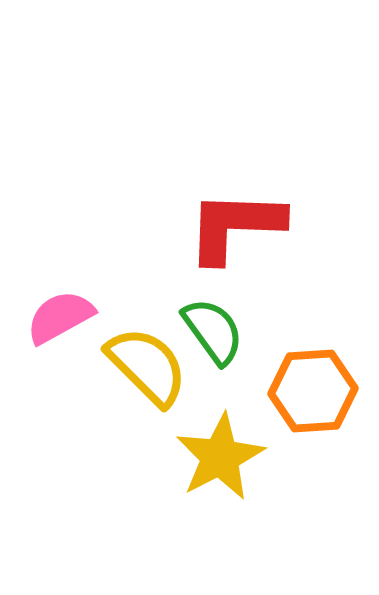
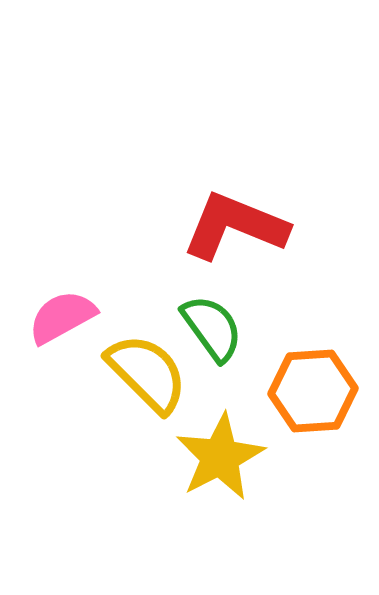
red L-shape: rotated 20 degrees clockwise
pink semicircle: moved 2 px right
green semicircle: moved 1 px left, 3 px up
yellow semicircle: moved 7 px down
